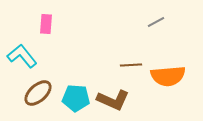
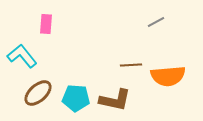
brown L-shape: moved 2 px right; rotated 12 degrees counterclockwise
